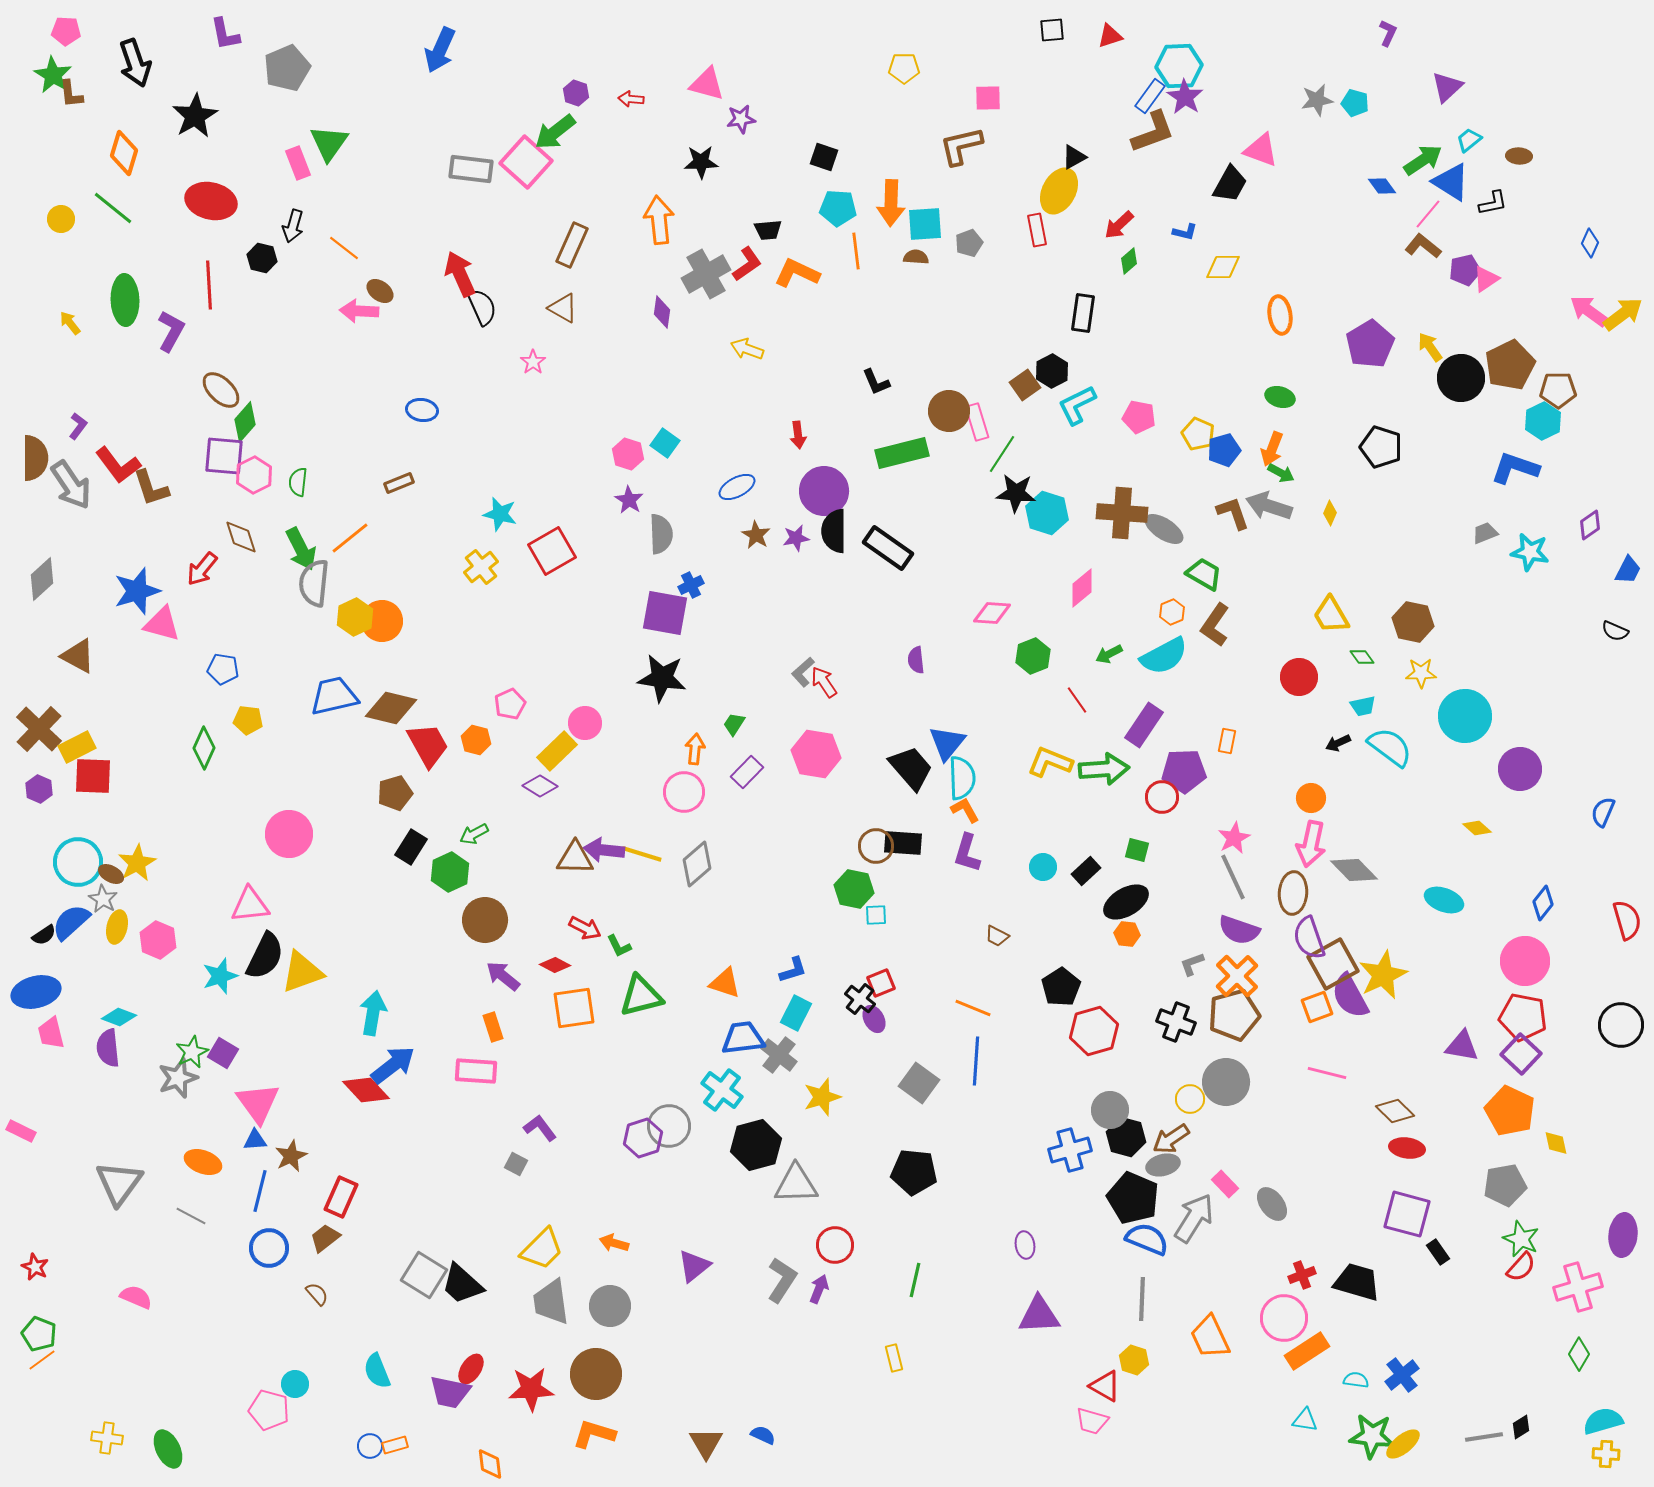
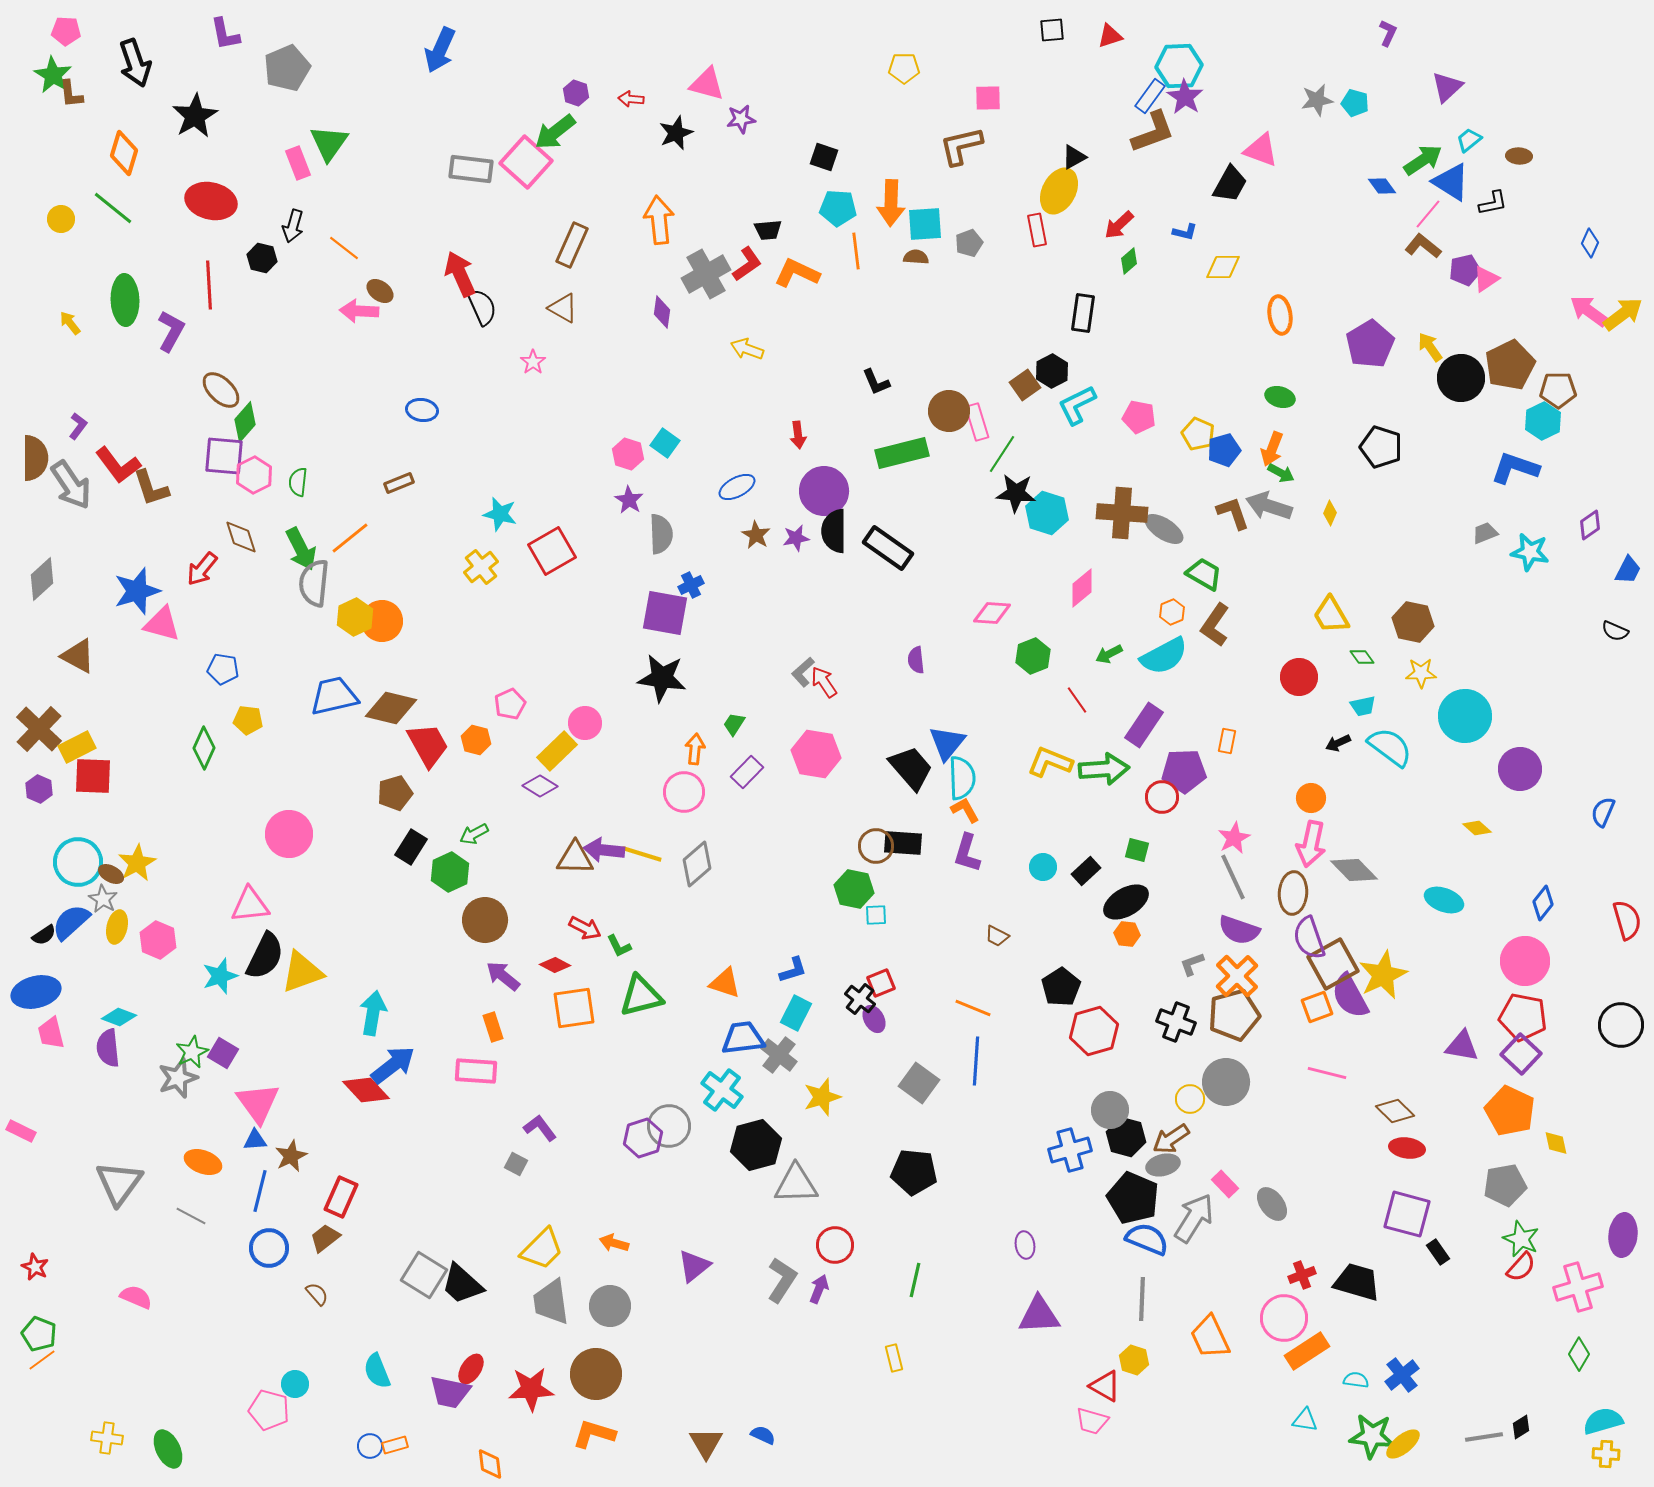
black star at (701, 162): moved 25 px left, 29 px up; rotated 20 degrees counterclockwise
